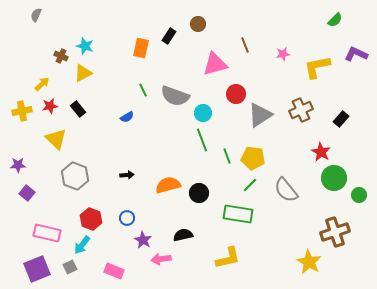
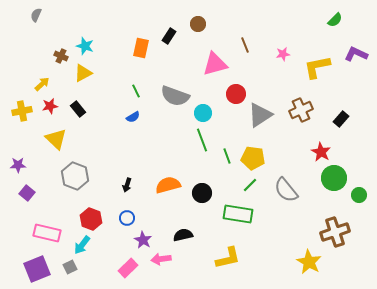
green line at (143, 90): moved 7 px left, 1 px down
blue semicircle at (127, 117): moved 6 px right
black arrow at (127, 175): moved 10 px down; rotated 112 degrees clockwise
black circle at (199, 193): moved 3 px right
pink rectangle at (114, 271): moved 14 px right, 3 px up; rotated 66 degrees counterclockwise
